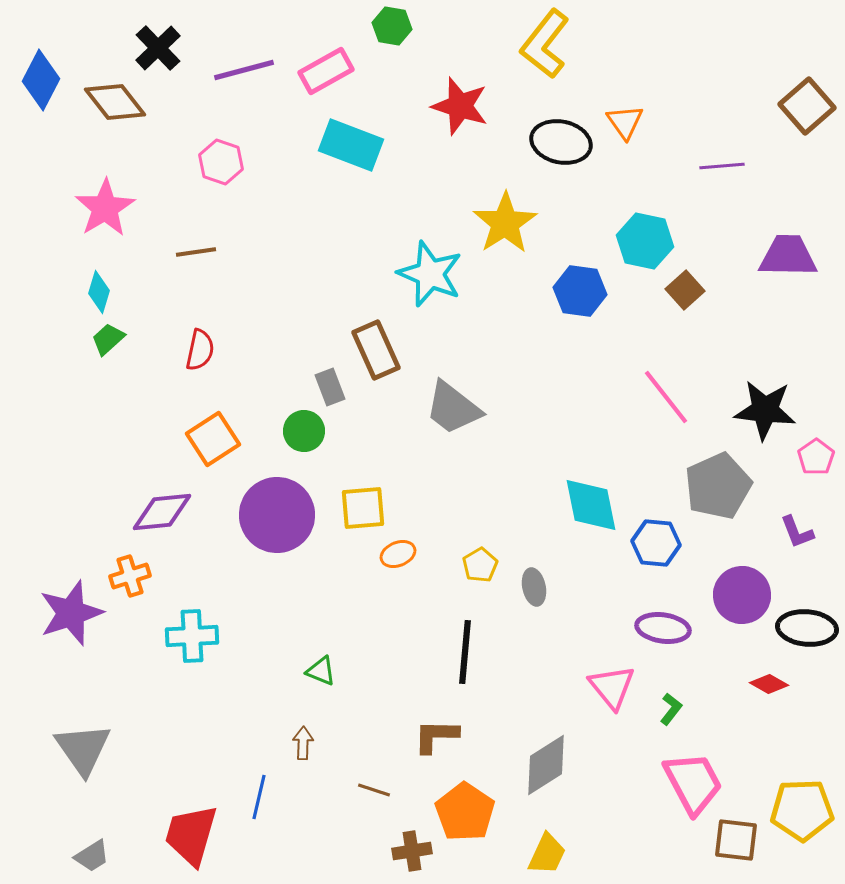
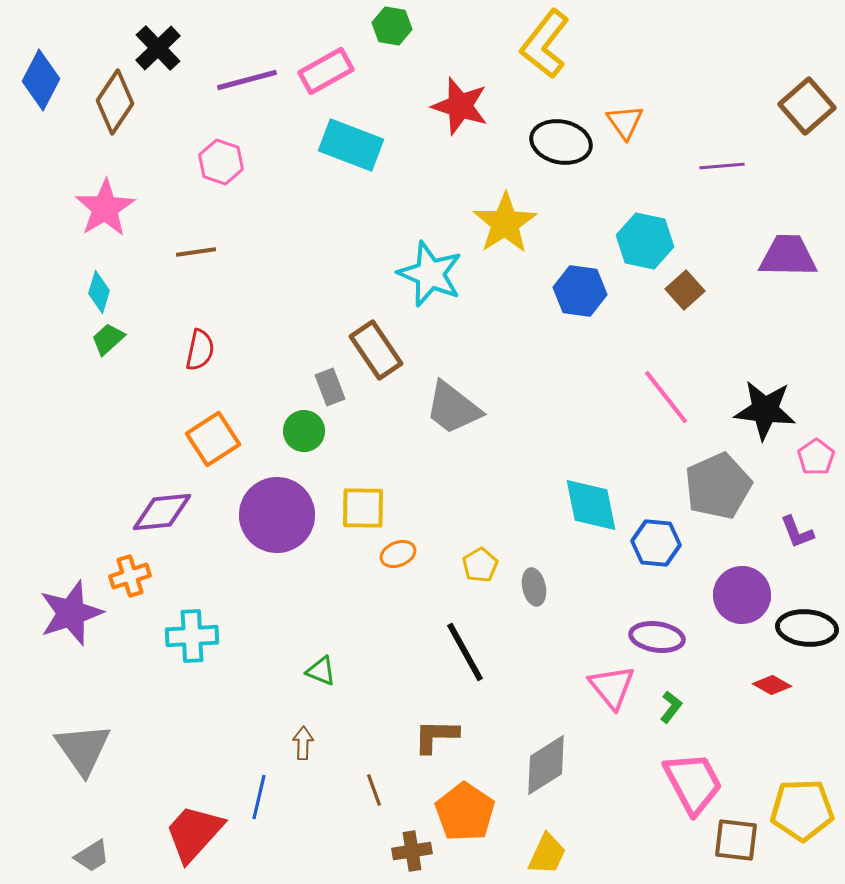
purple line at (244, 70): moved 3 px right, 10 px down
brown diamond at (115, 102): rotated 72 degrees clockwise
brown rectangle at (376, 350): rotated 10 degrees counterclockwise
yellow square at (363, 508): rotated 6 degrees clockwise
purple ellipse at (663, 628): moved 6 px left, 9 px down
black line at (465, 652): rotated 34 degrees counterclockwise
red diamond at (769, 684): moved 3 px right, 1 px down
green L-shape at (671, 709): moved 2 px up
brown line at (374, 790): rotated 52 degrees clockwise
red trapezoid at (191, 835): moved 3 px right, 2 px up; rotated 26 degrees clockwise
